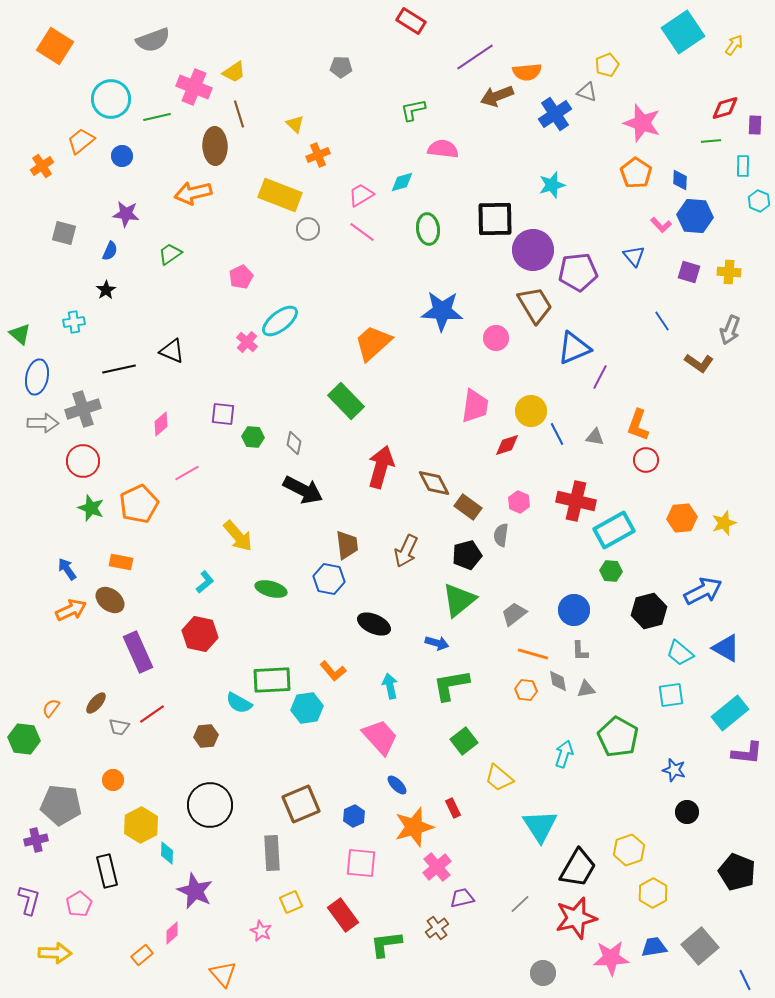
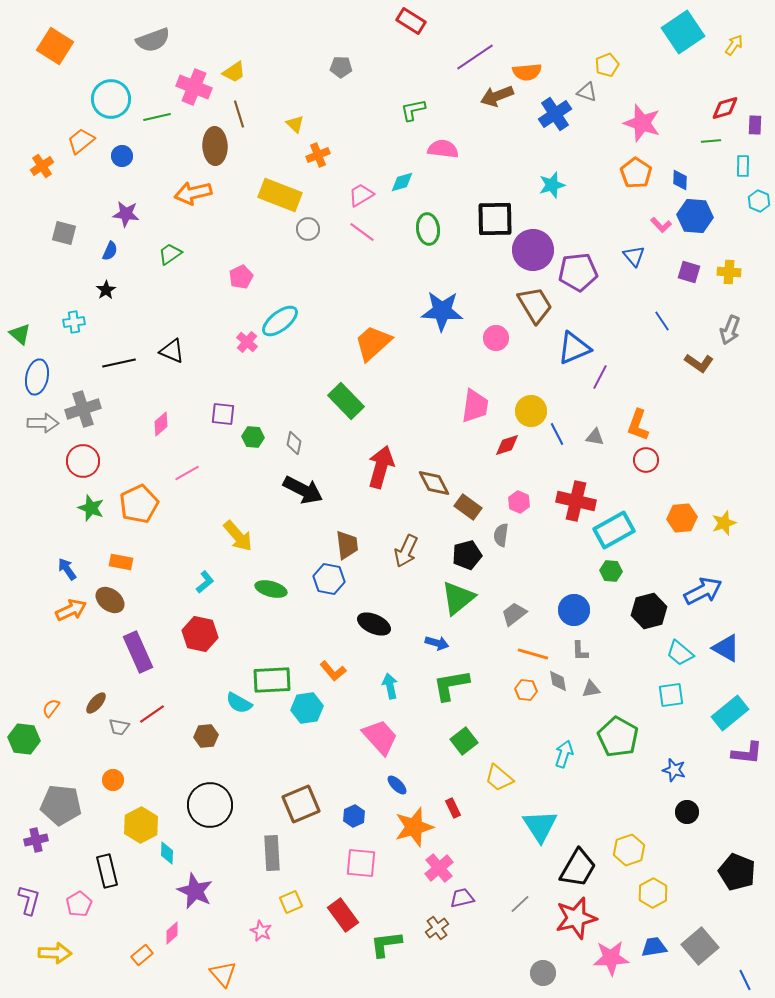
black line at (119, 369): moved 6 px up
green triangle at (459, 600): moved 1 px left, 2 px up
gray triangle at (586, 689): moved 5 px right
pink cross at (437, 867): moved 2 px right, 1 px down
